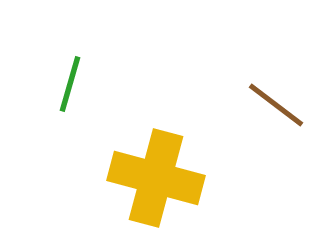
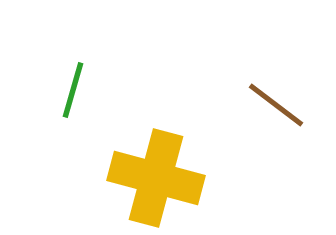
green line: moved 3 px right, 6 px down
